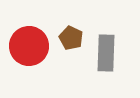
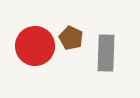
red circle: moved 6 px right
